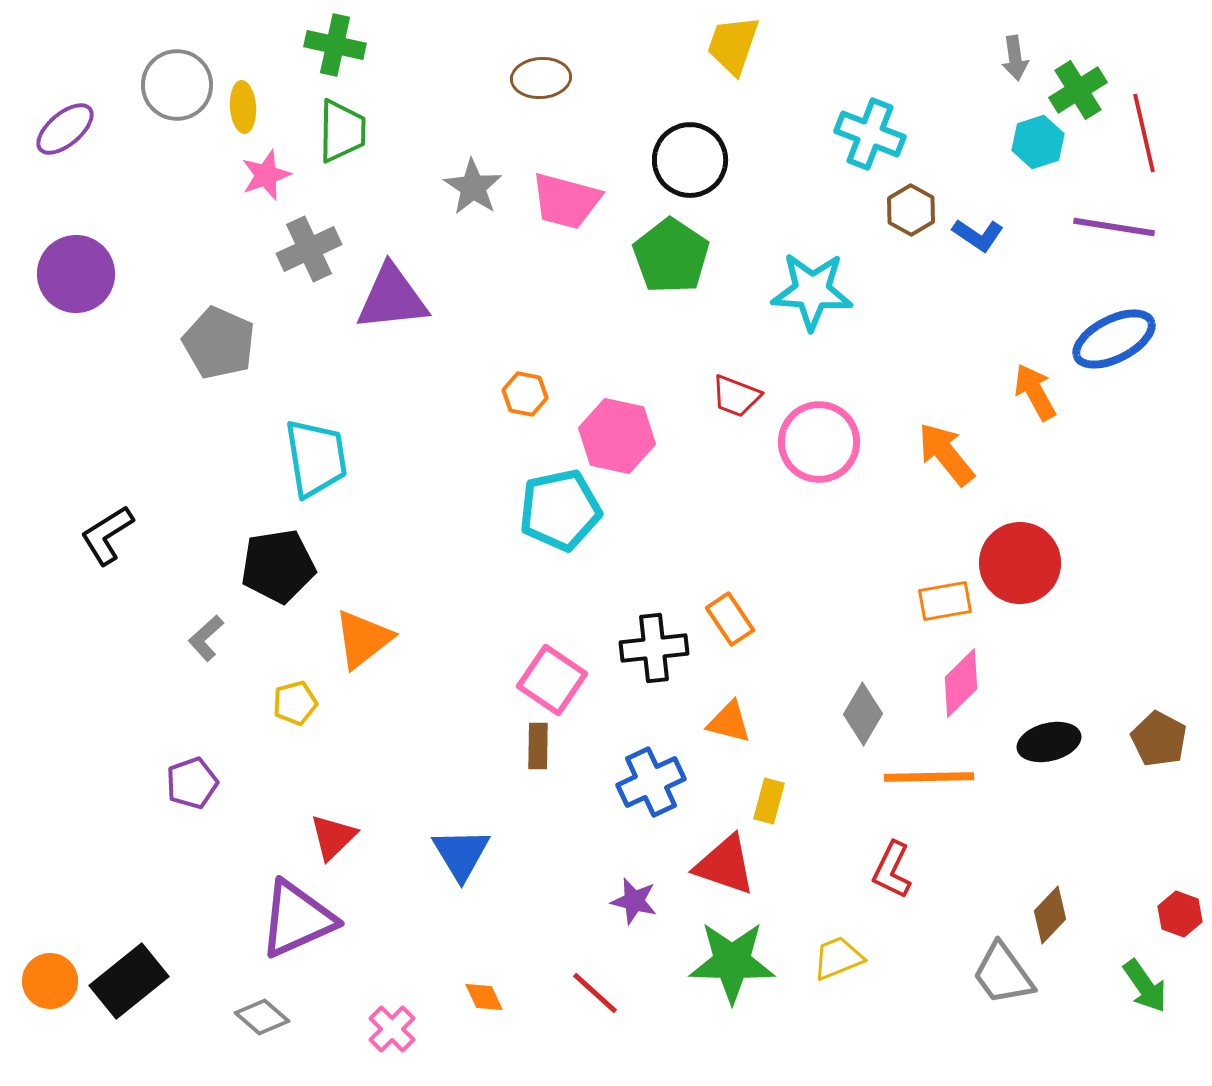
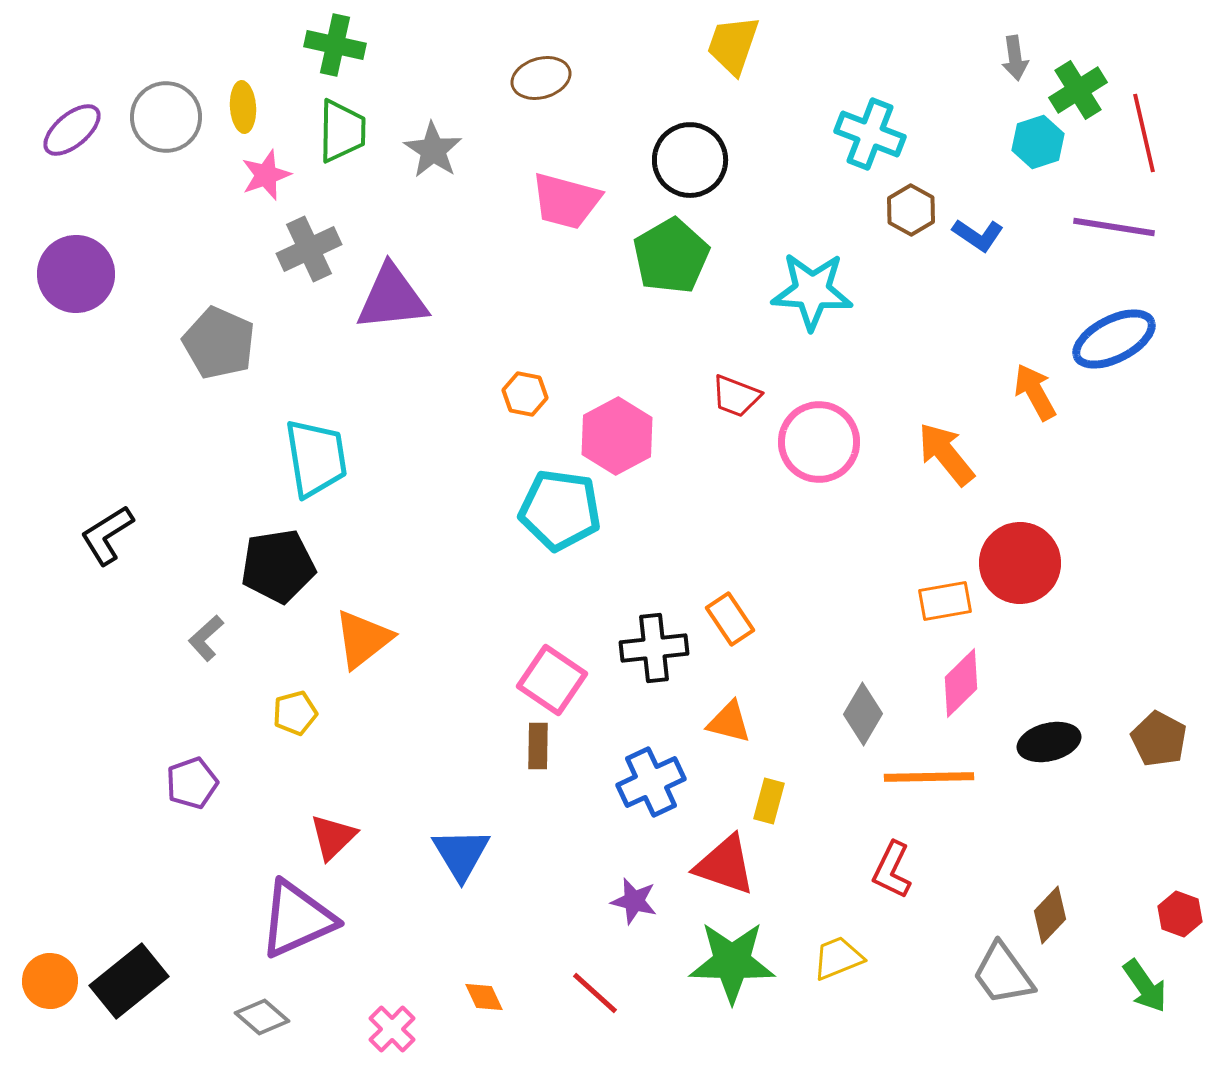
brown ellipse at (541, 78): rotated 12 degrees counterclockwise
gray circle at (177, 85): moved 11 px left, 32 px down
purple ellipse at (65, 129): moved 7 px right, 1 px down
gray star at (473, 187): moved 40 px left, 37 px up
green pentagon at (671, 256): rotated 8 degrees clockwise
pink hexagon at (617, 436): rotated 20 degrees clockwise
cyan pentagon at (560, 510): rotated 20 degrees clockwise
yellow pentagon at (295, 703): moved 10 px down
